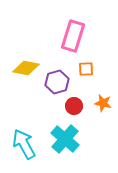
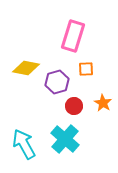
orange star: rotated 18 degrees clockwise
